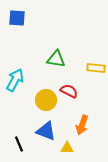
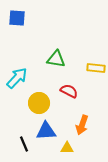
cyan arrow: moved 2 px right, 2 px up; rotated 15 degrees clockwise
yellow circle: moved 7 px left, 3 px down
blue triangle: rotated 25 degrees counterclockwise
black line: moved 5 px right
